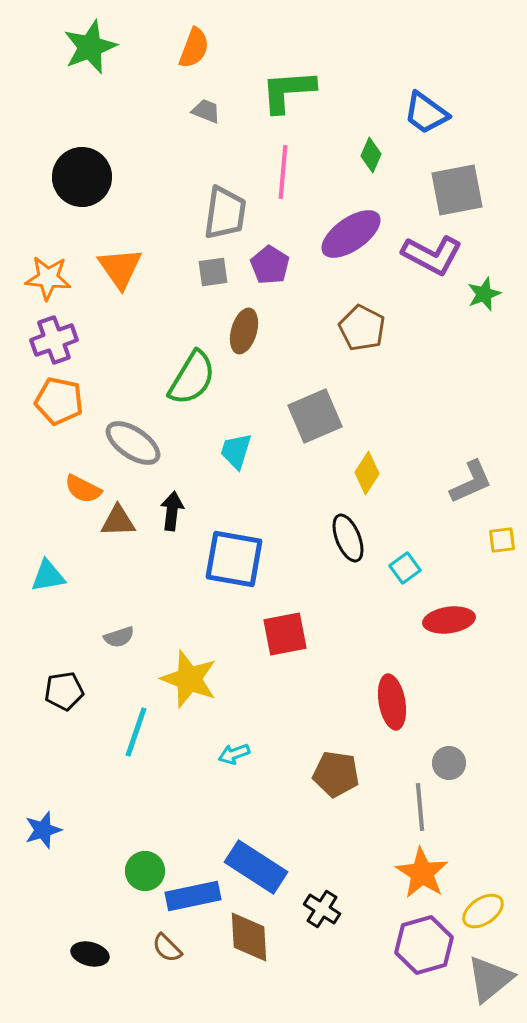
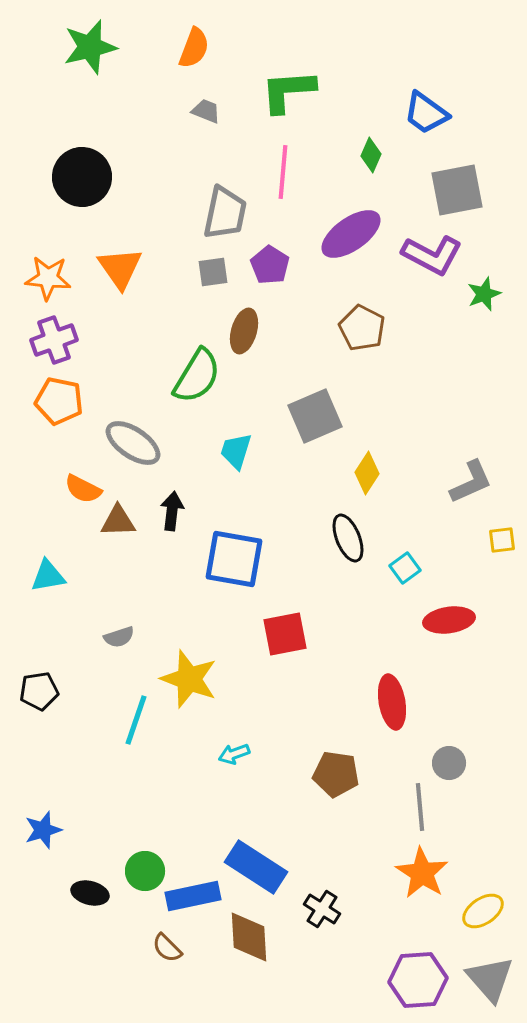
green star at (90, 47): rotated 8 degrees clockwise
gray trapezoid at (225, 213): rotated 4 degrees clockwise
green semicircle at (192, 378): moved 5 px right, 2 px up
black pentagon at (64, 691): moved 25 px left
cyan line at (136, 732): moved 12 px up
purple hexagon at (424, 945): moved 6 px left, 35 px down; rotated 12 degrees clockwise
black ellipse at (90, 954): moved 61 px up
gray triangle at (490, 979): rotated 32 degrees counterclockwise
